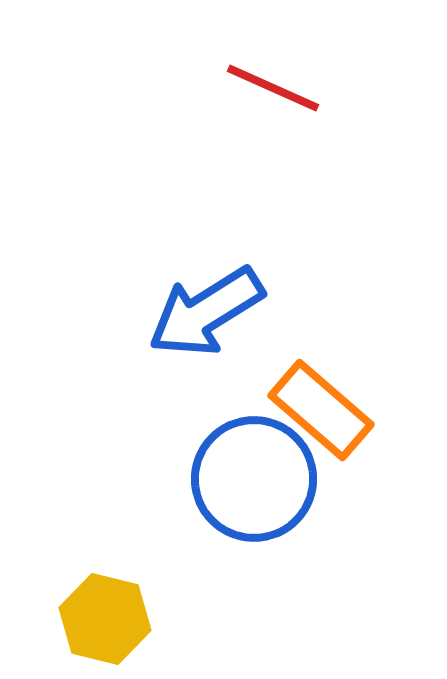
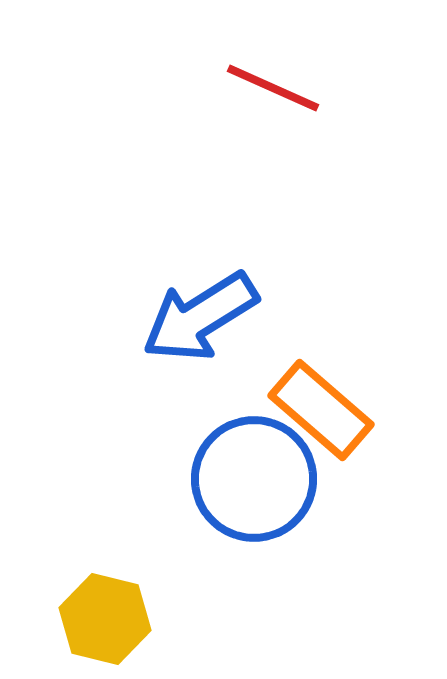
blue arrow: moved 6 px left, 5 px down
